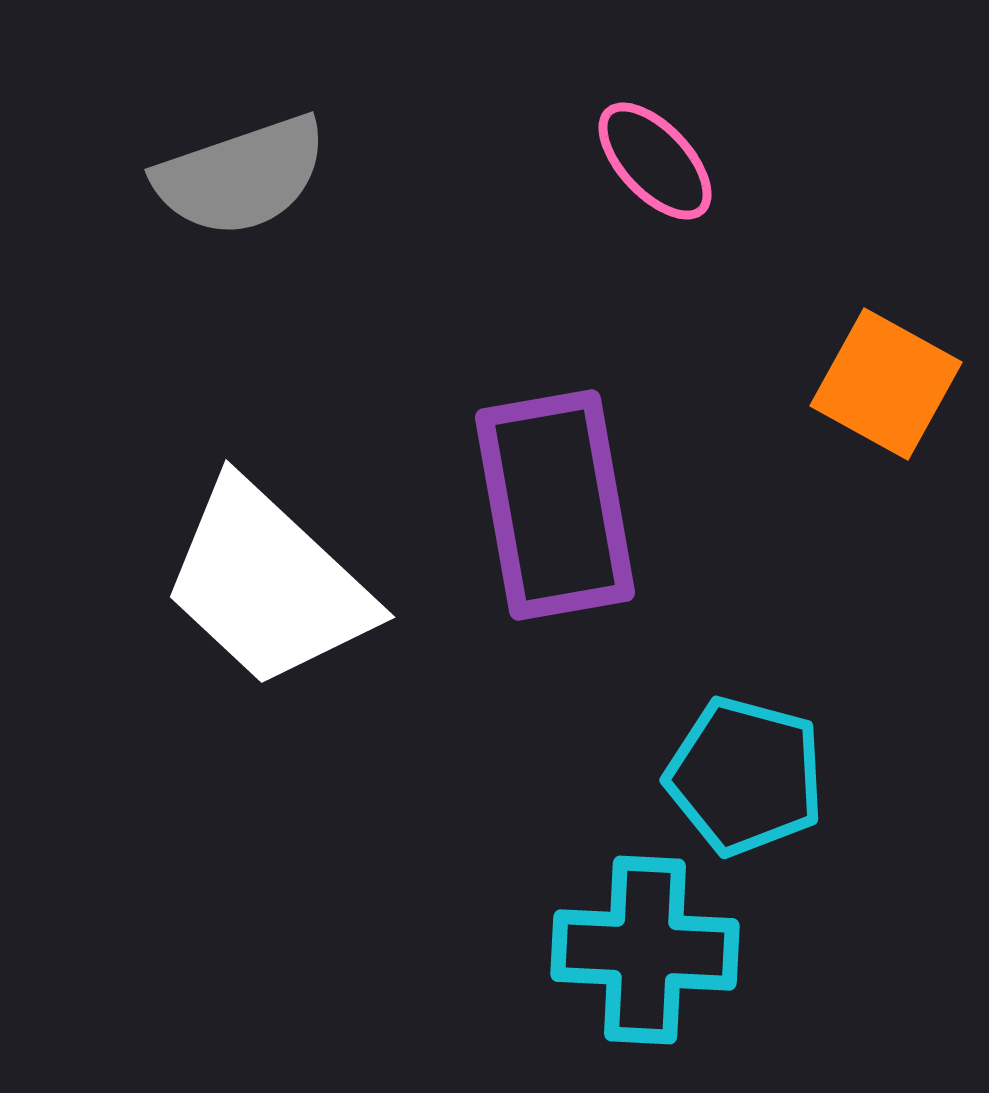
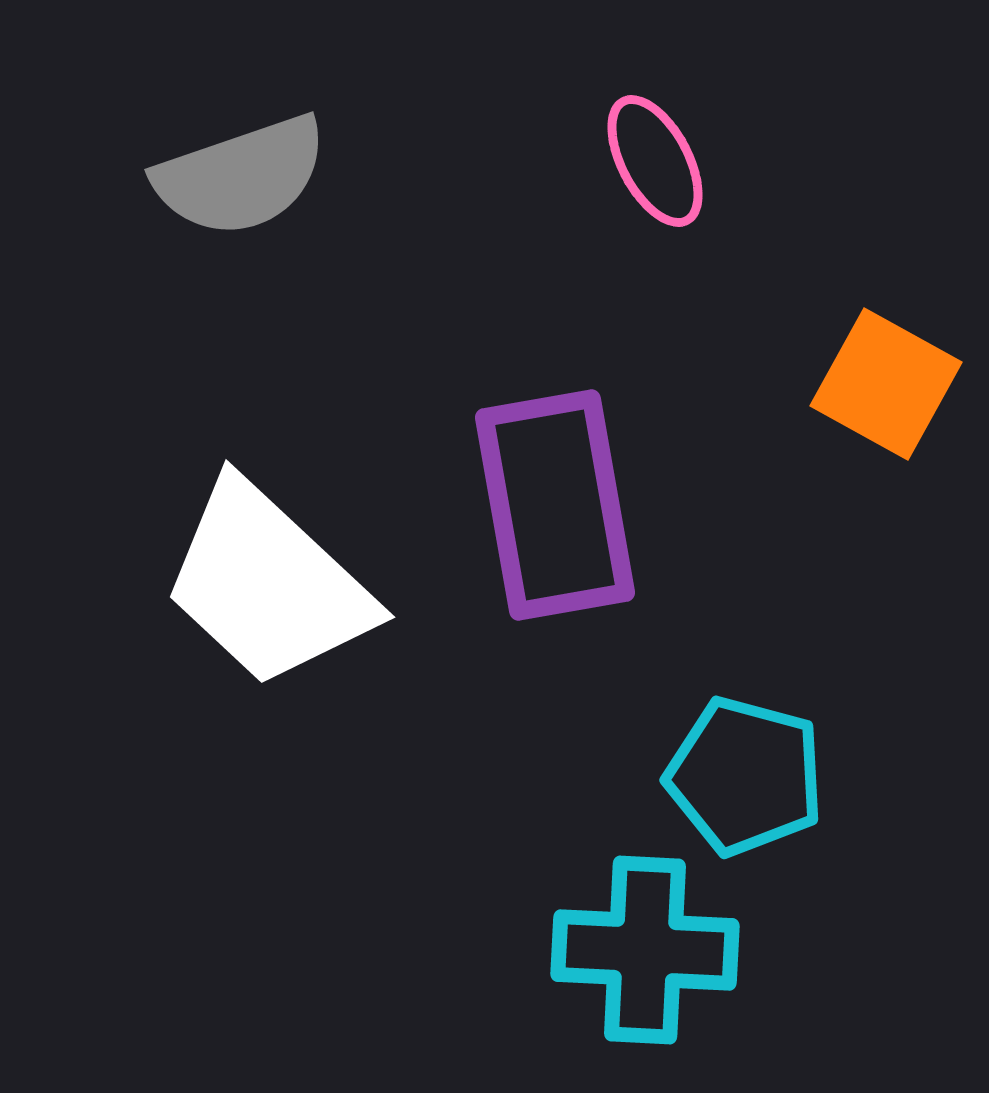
pink ellipse: rotated 15 degrees clockwise
